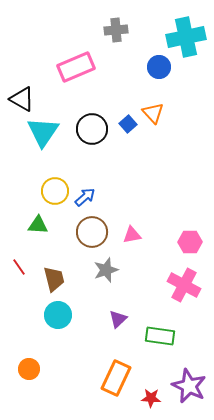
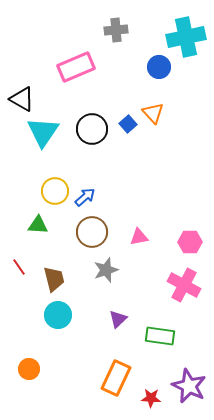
pink triangle: moved 7 px right, 2 px down
